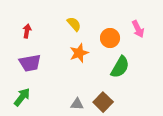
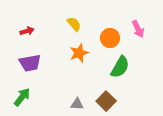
red arrow: rotated 64 degrees clockwise
brown square: moved 3 px right, 1 px up
